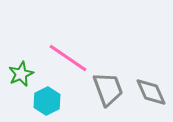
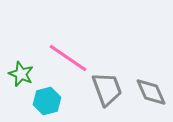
green star: rotated 25 degrees counterclockwise
gray trapezoid: moved 1 px left
cyan hexagon: rotated 12 degrees clockwise
